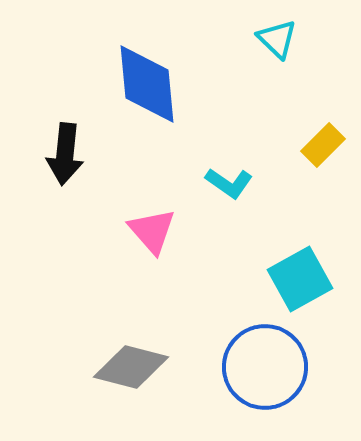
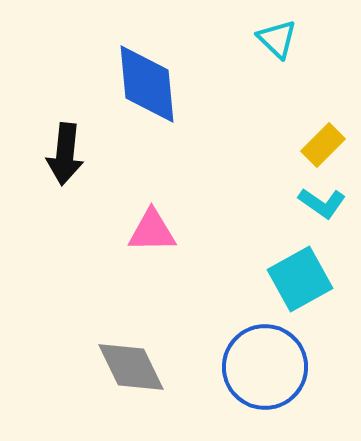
cyan L-shape: moved 93 px right, 20 px down
pink triangle: rotated 50 degrees counterclockwise
gray diamond: rotated 50 degrees clockwise
